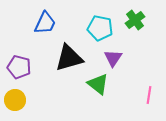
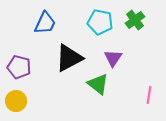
cyan pentagon: moved 6 px up
black triangle: rotated 12 degrees counterclockwise
yellow circle: moved 1 px right, 1 px down
